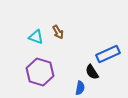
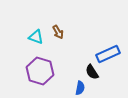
purple hexagon: moved 1 px up
